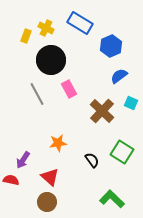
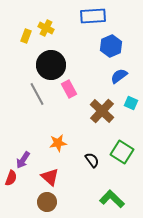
blue rectangle: moved 13 px right, 7 px up; rotated 35 degrees counterclockwise
black circle: moved 5 px down
red semicircle: moved 2 px up; rotated 98 degrees clockwise
